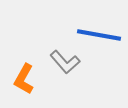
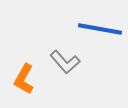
blue line: moved 1 px right, 6 px up
